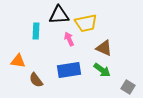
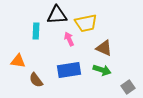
black triangle: moved 2 px left
green arrow: rotated 18 degrees counterclockwise
gray square: rotated 24 degrees clockwise
